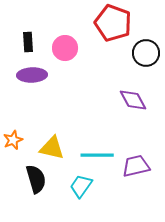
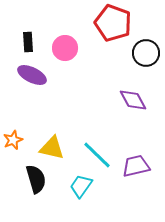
purple ellipse: rotated 28 degrees clockwise
cyan line: rotated 44 degrees clockwise
